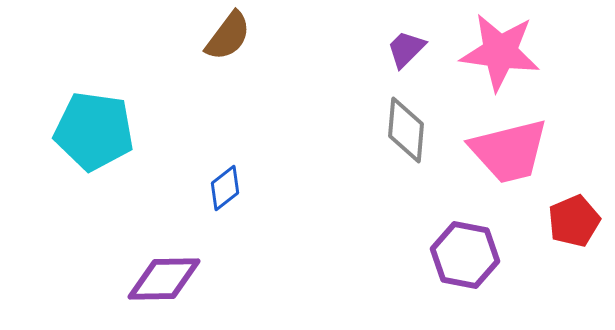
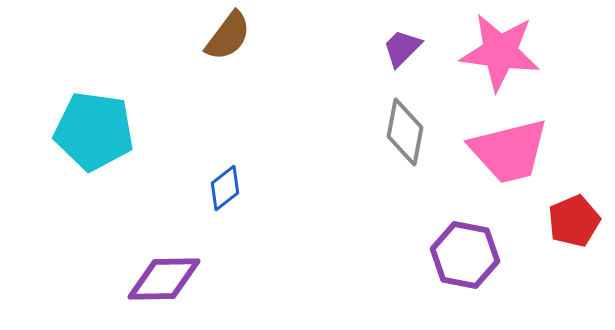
purple trapezoid: moved 4 px left, 1 px up
gray diamond: moved 1 px left, 2 px down; rotated 6 degrees clockwise
